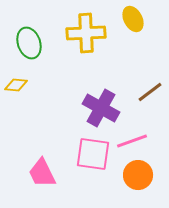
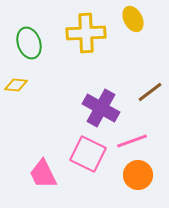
pink square: moved 5 px left; rotated 18 degrees clockwise
pink trapezoid: moved 1 px right, 1 px down
